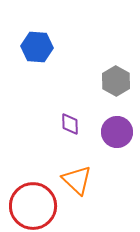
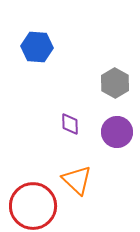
gray hexagon: moved 1 px left, 2 px down
